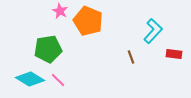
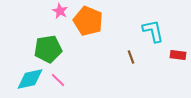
cyan L-shape: rotated 55 degrees counterclockwise
red rectangle: moved 4 px right, 1 px down
cyan diamond: rotated 44 degrees counterclockwise
